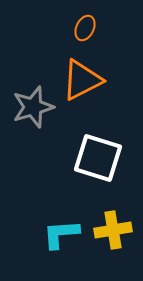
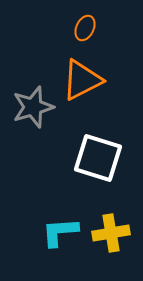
yellow cross: moved 2 px left, 3 px down
cyan L-shape: moved 1 px left, 2 px up
